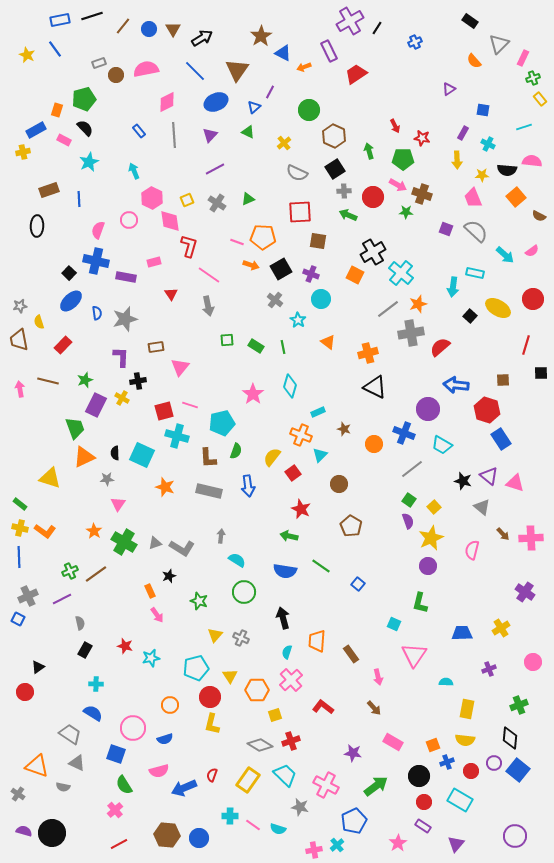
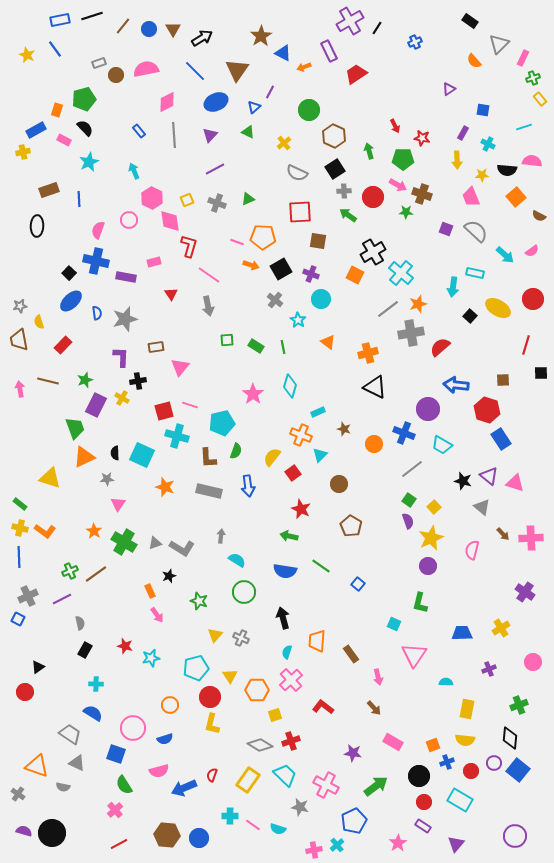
pink trapezoid at (473, 198): moved 2 px left, 1 px up
gray cross at (217, 203): rotated 12 degrees counterclockwise
green arrow at (348, 215): rotated 12 degrees clockwise
